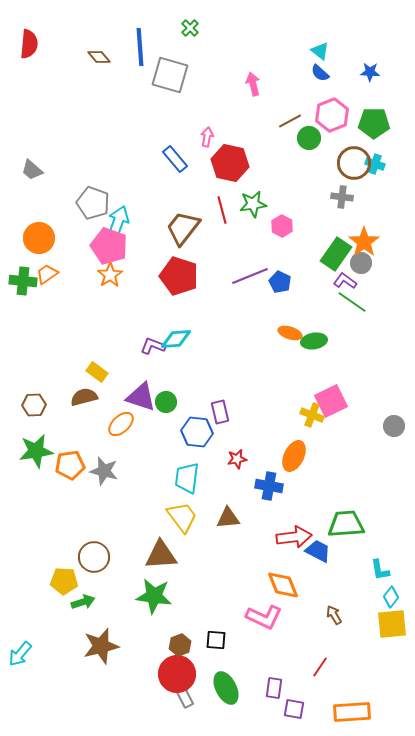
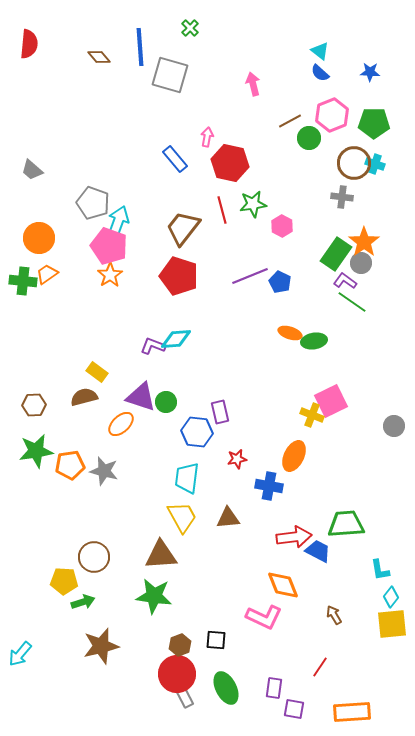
yellow trapezoid at (182, 517): rotated 8 degrees clockwise
